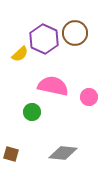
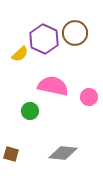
green circle: moved 2 px left, 1 px up
